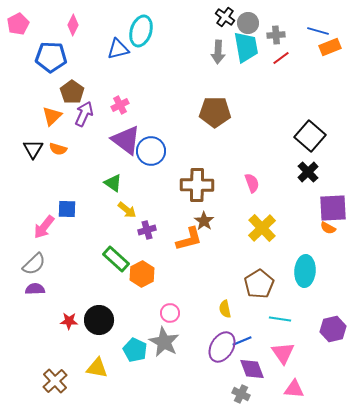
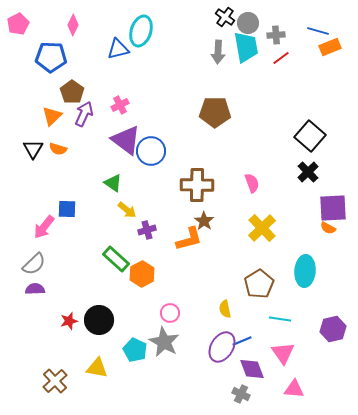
red star at (69, 321): rotated 18 degrees counterclockwise
